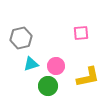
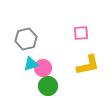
gray hexagon: moved 5 px right, 1 px down
pink circle: moved 13 px left, 2 px down
yellow L-shape: moved 12 px up
